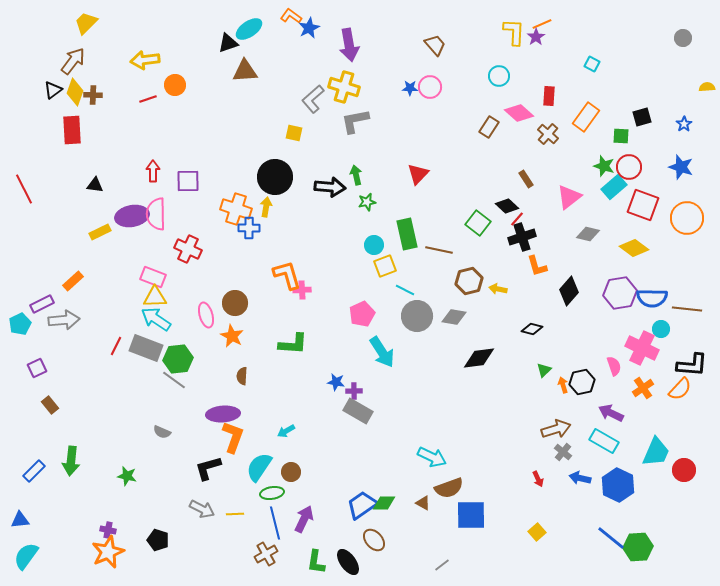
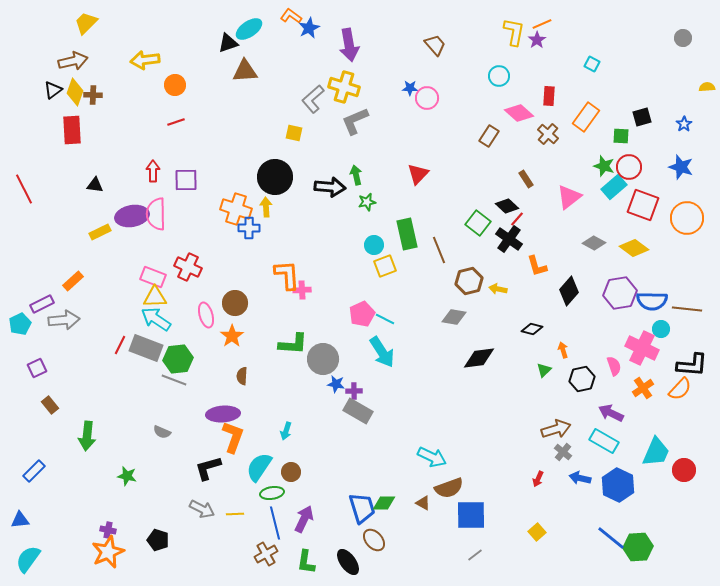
yellow L-shape at (514, 32): rotated 8 degrees clockwise
purple star at (536, 37): moved 1 px right, 3 px down
brown arrow at (73, 61): rotated 40 degrees clockwise
pink circle at (430, 87): moved 3 px left, 11 px down
red line at (148, 99): moved 28 px right, 23 px down
gray L-shape at (355, 121): rotated 12 degrees counterclockwise
brown rectangle at (489, 127): moved 9 px down
purple square at (188, 181): moved 2 px left, 1 px up
yellow arrow at (266, 207): rotated 12 degrees counterclockwise
gray diamond at (588, 234): moved 6 px right, 9 px down; rotated 15 degrees clockwise
black cross at (522, 237): moved 13 px left, 2 px down; rotated 36 degrees counterclockwise
red cross at (188, 249): moved 18 px down
brown line at (439, 250): rotated 56 degrees clockwise
orange L-shape at (287, 275): rotated 12 degrees clockwise
cyan line at (405, 290): moved 20 px left, 29 px down
blue semicircle at (652, 298): moved 3 px down
gray circle at (417, 316): moved 94 px left, 43 px down
orange star at (232, 336): rotated 10 degrees clockwise
red line at (116, 346): moved 4 px right, 1 px up
gray line at (174, 380): rotated 15 degrees counterclockwise
blue star at (336, 382): moved 2 px down
black hexagon at (582, 382): moved 3 px up
orange arrow at (563, 385): moved 35 px up
cyan arrow at (286, 431): rotated 42 degrees counterclockwise
green arrow at (71, 461): moved 16 px right, 25 px up
red arrow at (538, 479): rotated 49 degrees clockwise
blue trapezoid at (362, 505): moved 3 px down; rotated 108 degrees clockwise
cyan semicircle at (26, 556): moved 2 px right, 3 px down
green L-shape at (316, 562): moved 10 px left
gray line at (442, 565): moved 33 px right, 10 px up
